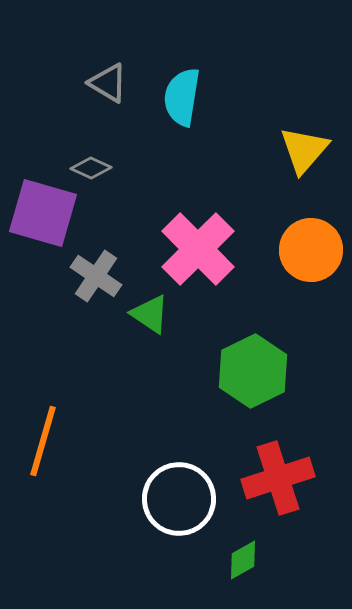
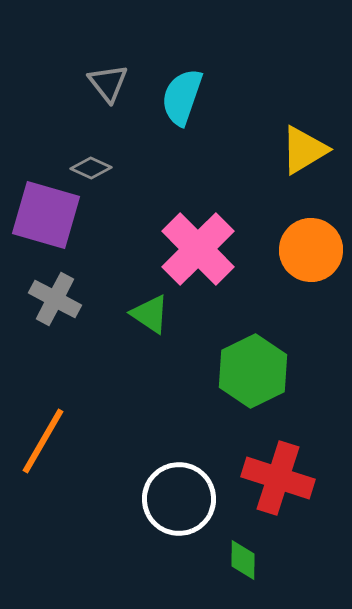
gray triangle: rotated 21 degrees clockwise
cyan semicircle: rotated 10 degrees clockwise
yellow triangle: rotated 18 degrees clockwise
purple square: moved 3 px right, 2 px down
gray cross: moved 41 px left, 23 px down; rotated 6 degrees counterclockwise
orange line: rotated 14 degrees clockwise
red cross: rotated 36 degrees clockwise
green diamond: rotated 60 degrees counterclockwise
